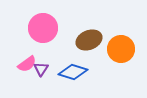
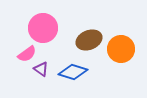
pink semicircle: moved 10 px up
purple triangle: rotated 28 degrees counterclockwise
